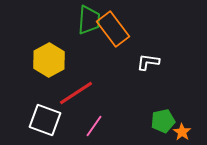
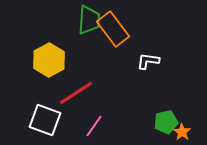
white L-shape: moved 1 px up
green pentagon: moved 3 px right, 1 px down
